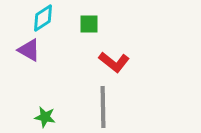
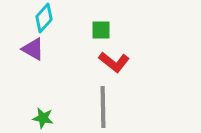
cyan diamond: moved 1 px right; rotated 16 degrees counterclockwise
green square: moved 12 px right, 6 px down
purple triangle: moved 4 px right, 1 px up
green star: moved 2 px left, 1 px down
